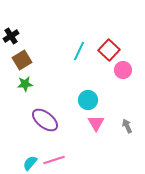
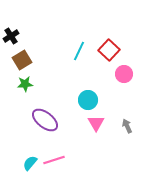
pink circle: moved 1 px right, 4 px down
